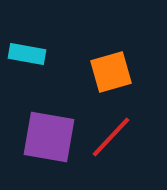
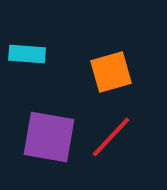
cyan rectangle: rotated 6 degrees counterclockwise
